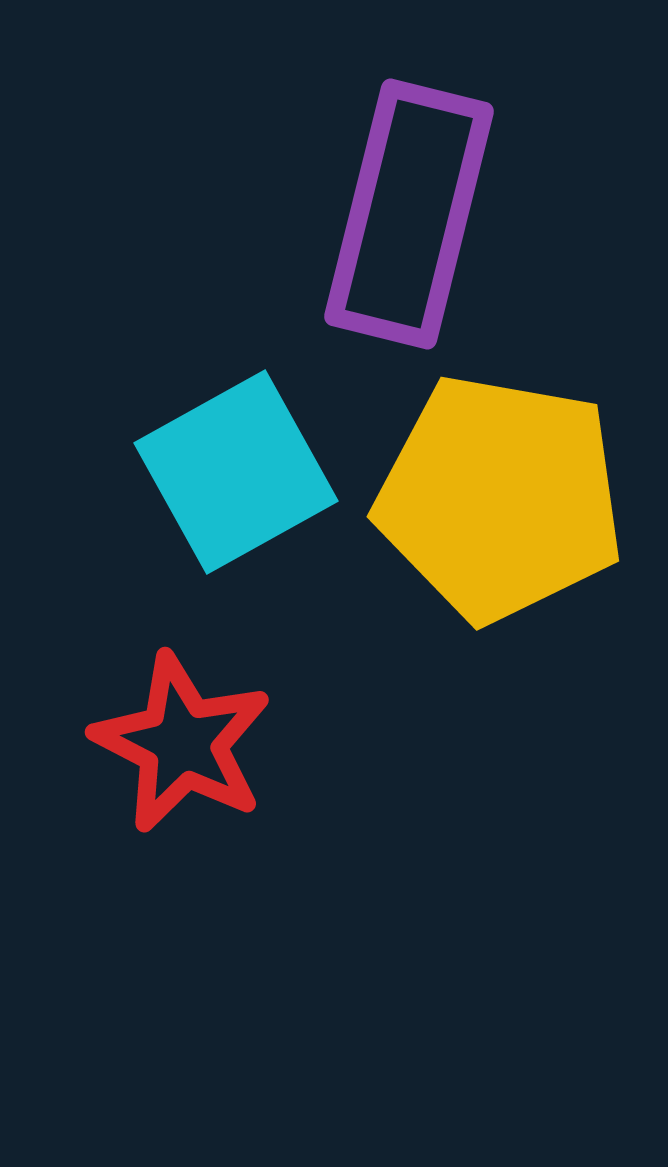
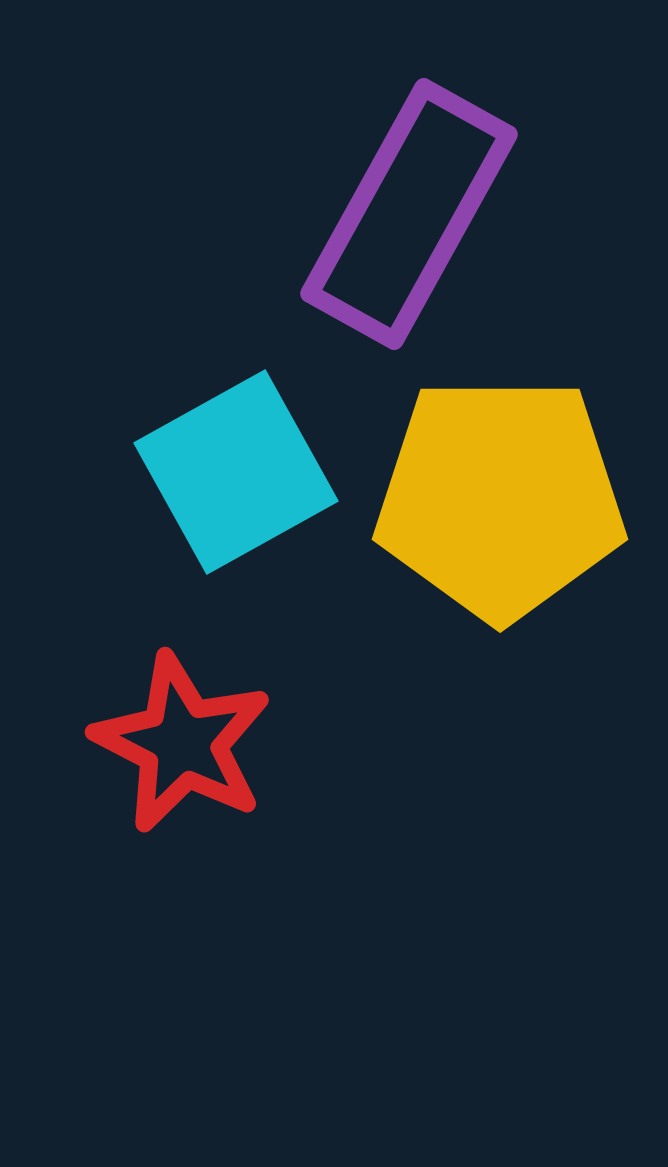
purple rectangle: rotated 15 degrees clockwise
yellow pentagon: rotated 10 degrees counterclockwise
